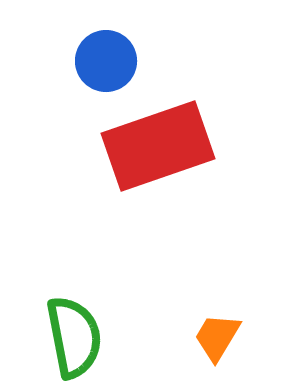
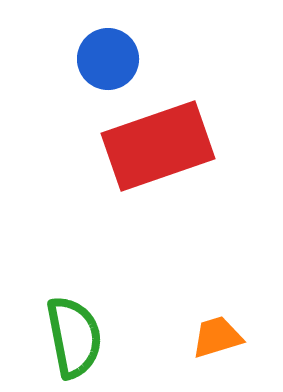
blue circle: moved 2 px right, 2 px up
orange trapezoid: rotated 42 degrees clockwise
